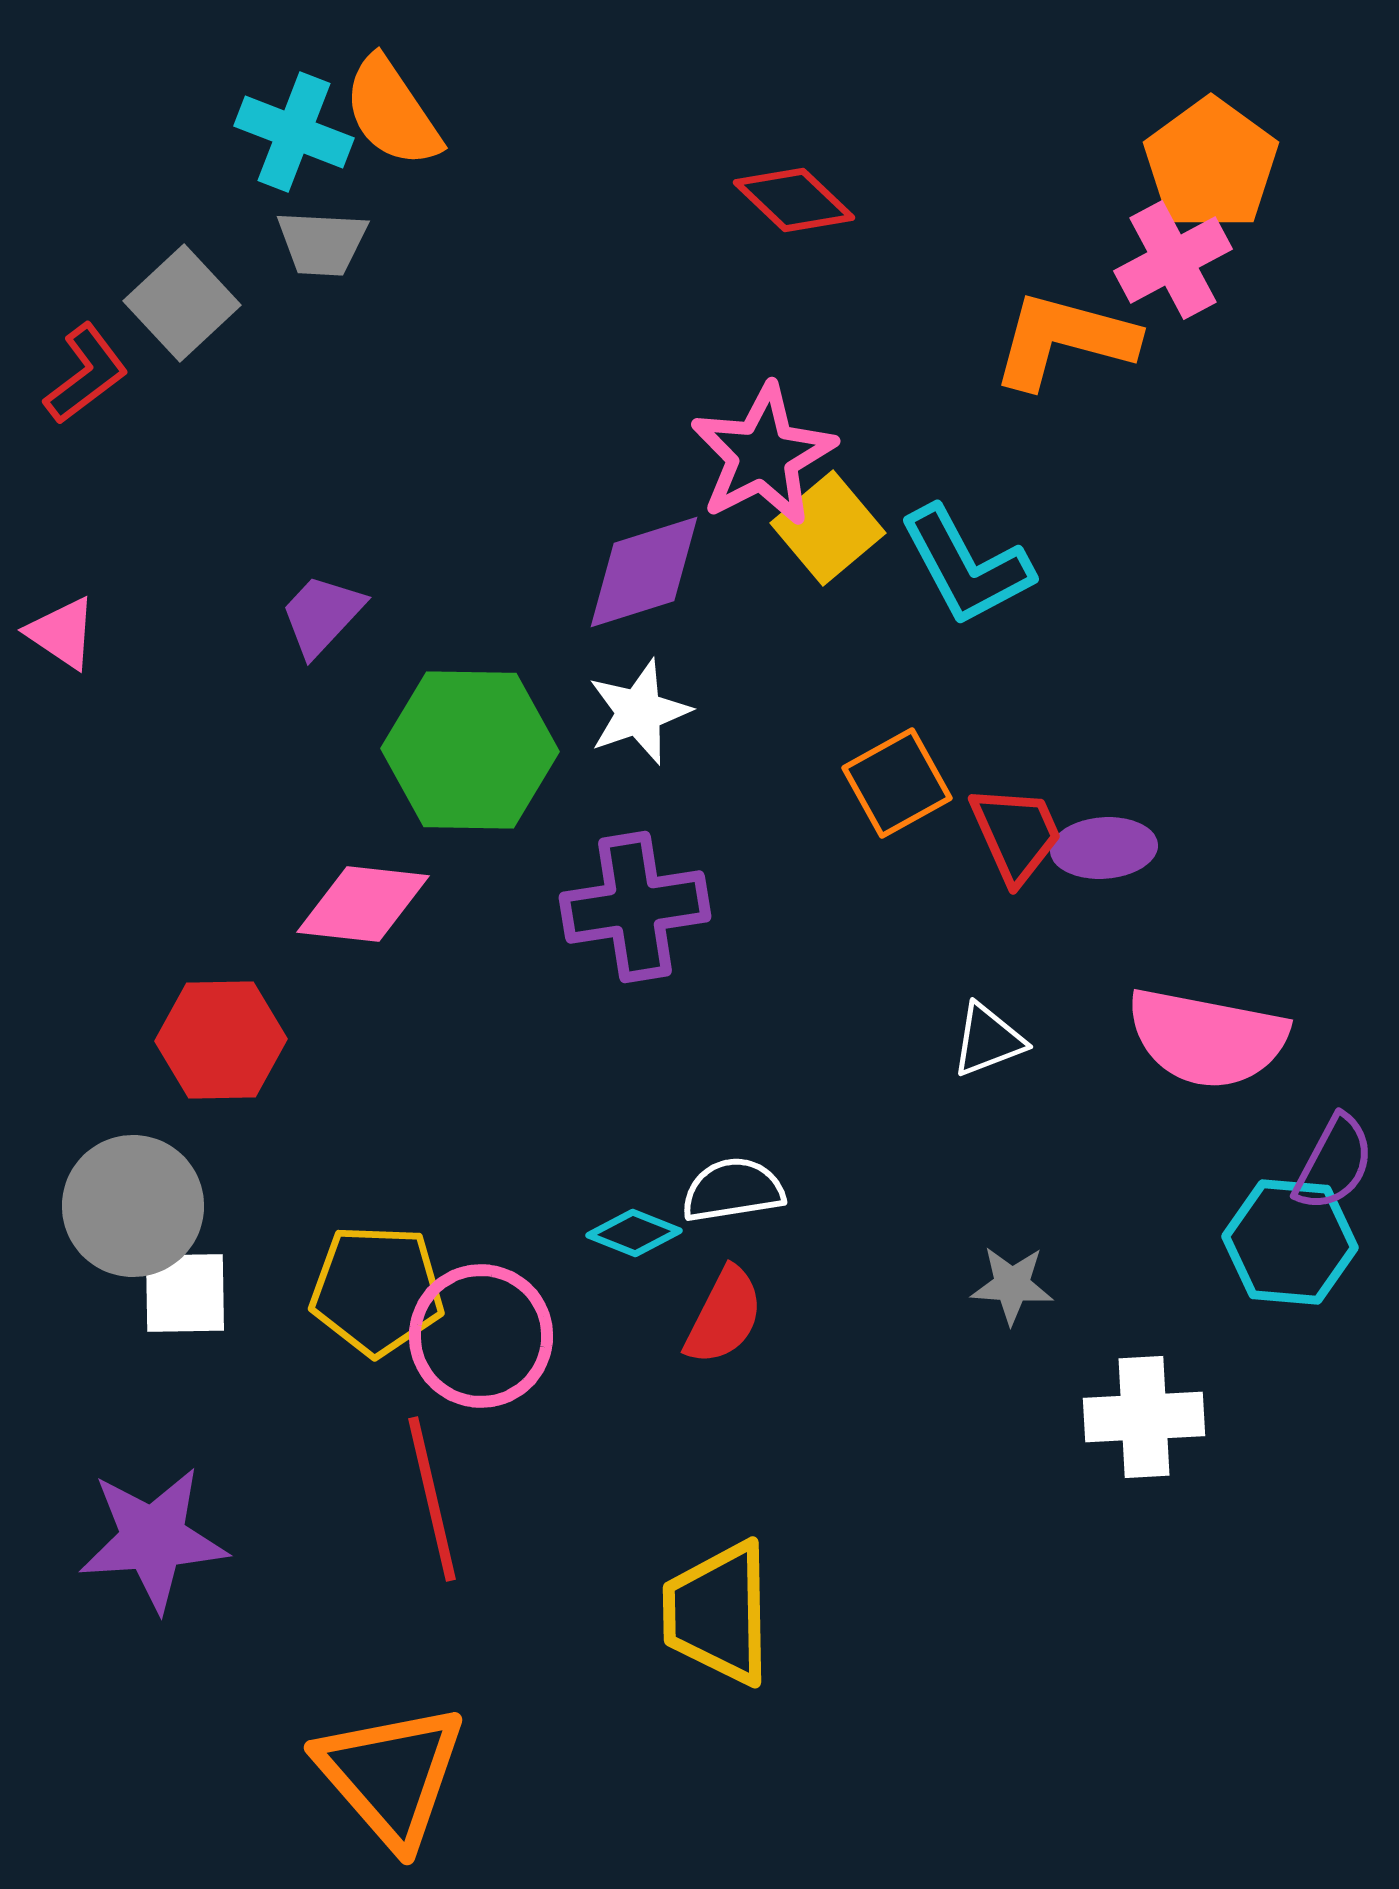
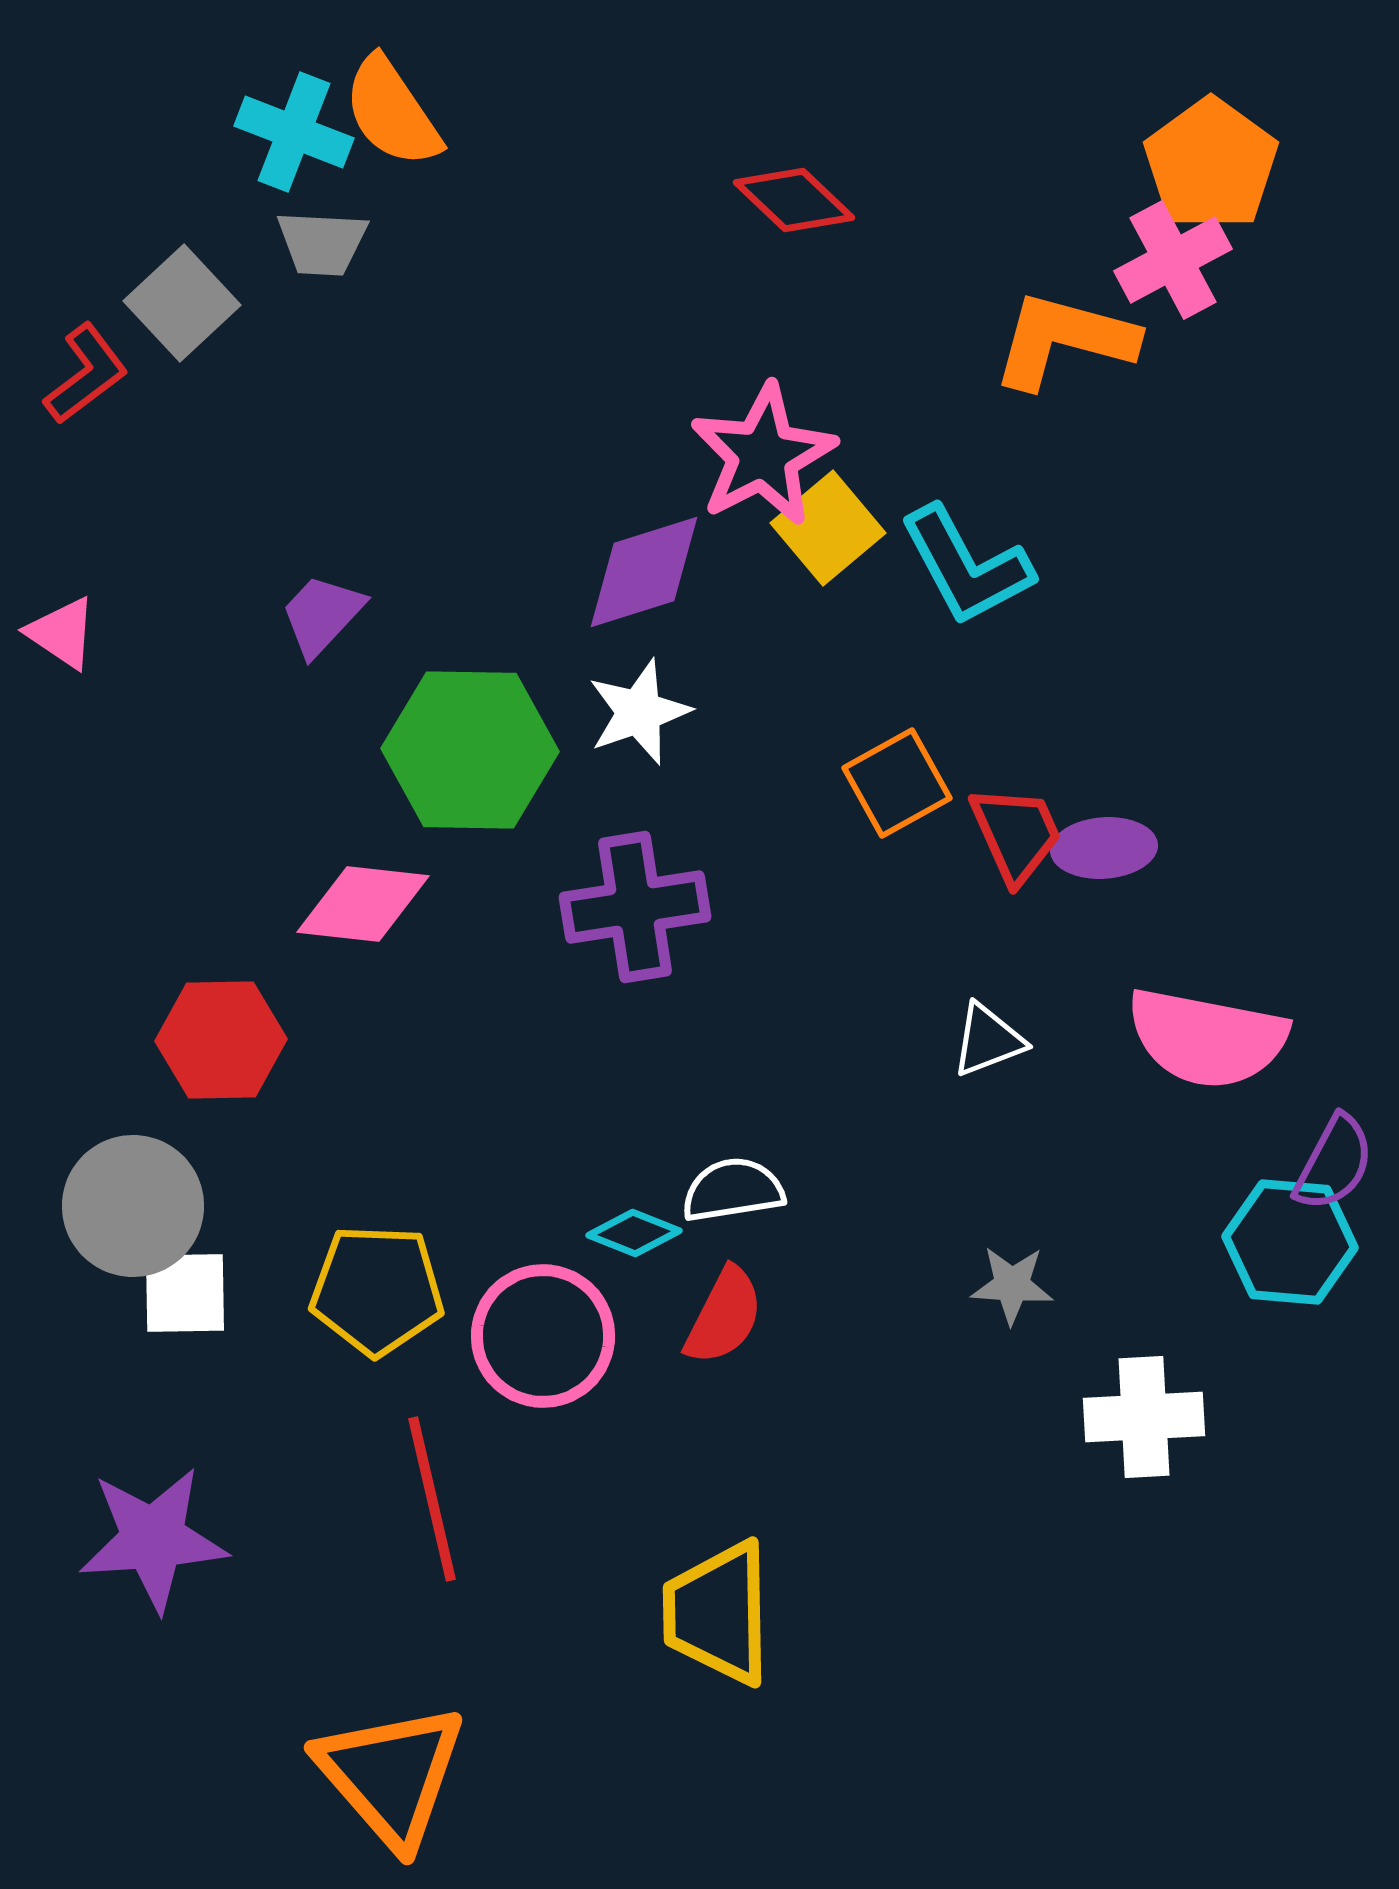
pink circle: moved 62 px right
